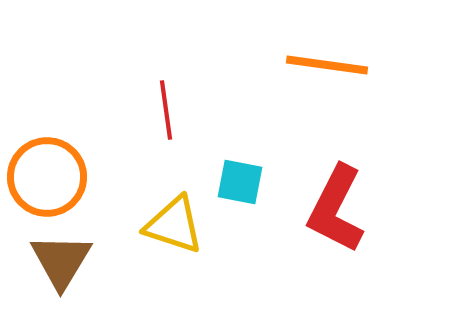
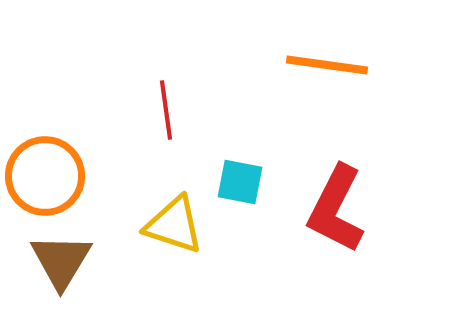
orange circle: moved 2 px left, 1 px up
